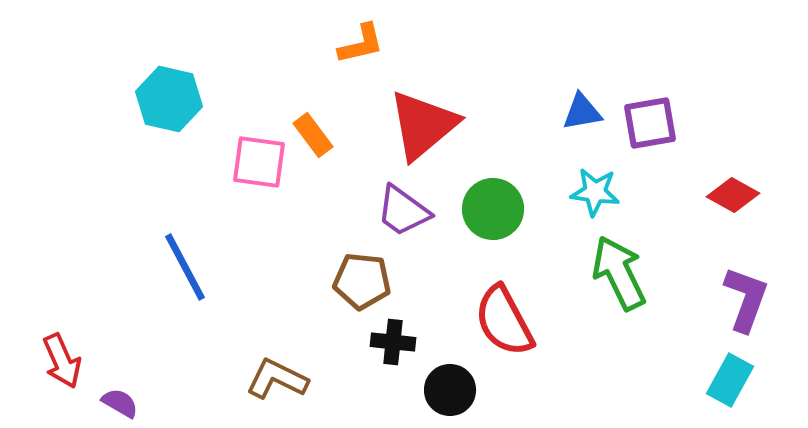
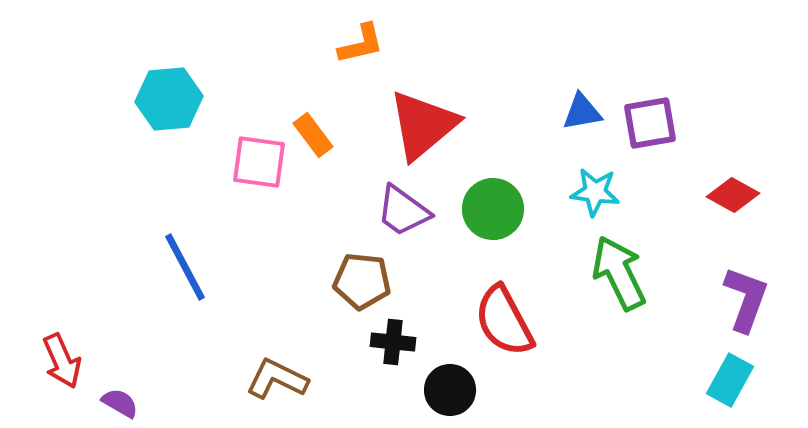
cyan hexagon: rotated 18 degrees counterclockwise
